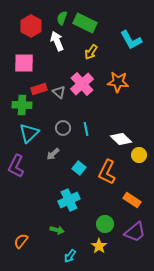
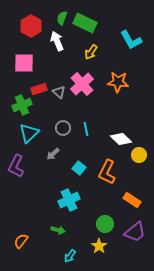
green cross: rotated 24 degrees counterclockwise
green arrow: moved 1 px right
